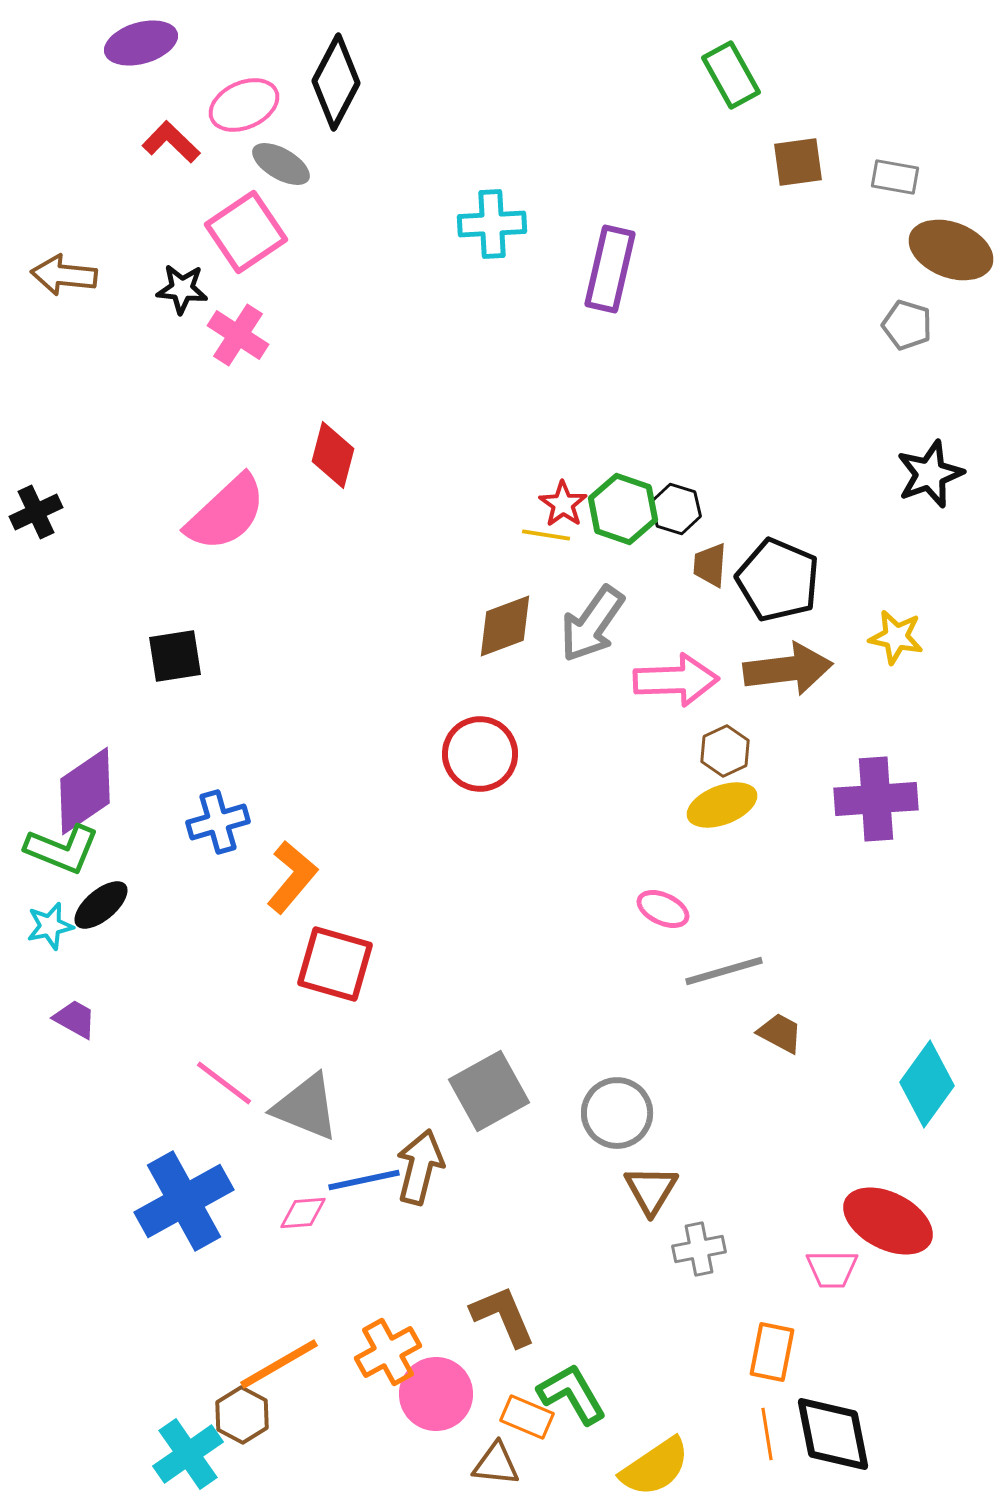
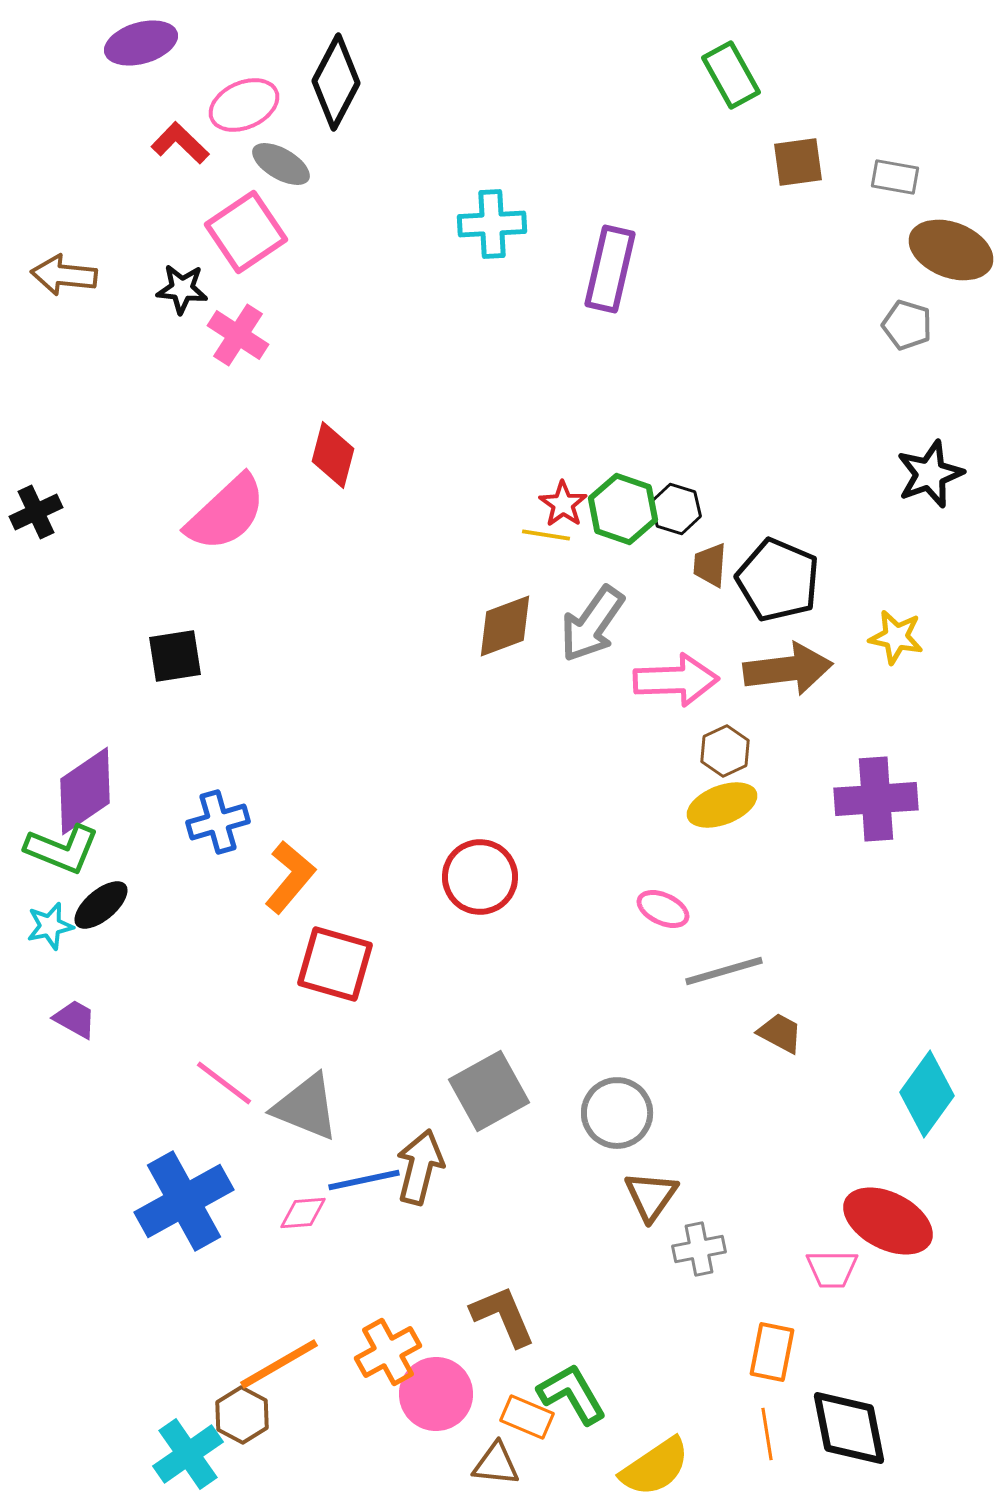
red L-shape at (171, 142): moved 9 px right, 1 px down
red circle at (480, 754): moved 123 px down
orange L-shape at (292, 877): moved 2 px left
cyan diamond at (927, 1084): moved 10 px down
brown triangle at (651, 1190): moved 6 px down; rotated 4 degrees clockwise
black diamond at (833, 1434): moved 16 px right, 6 px up
